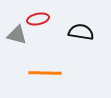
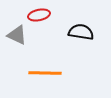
red ellipse: moved 1 px right, 4 px up
gray triangle: rotated 10 degrees clockwise
